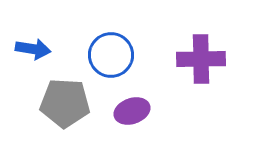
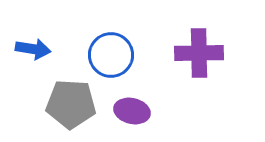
purple cross: moved 2 px left, 6 px up
gray pentagon: moved 6 px right, 1 px down
purple ellipse: rotated 32 degrees clockwise
